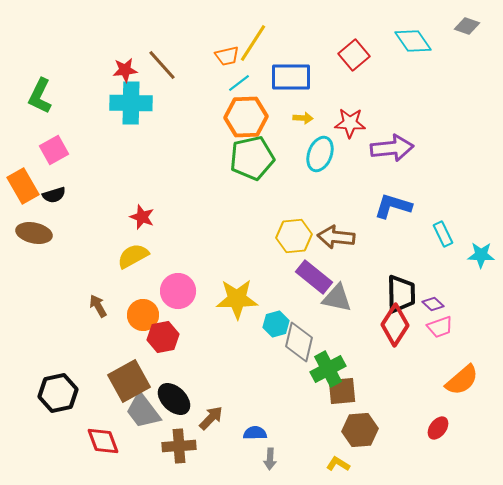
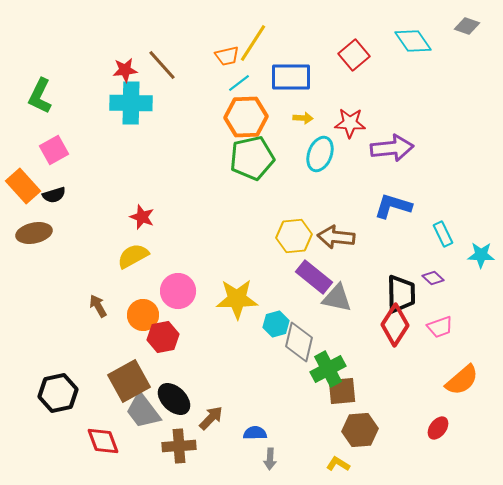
orange rectangle at (23, 186): rotated 12 degrees counterclockwise
brown ellipse at (34, 233): rotated 24 degrees counterclockwise
purple diamond at (433, 304): moved 26 px up
